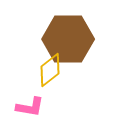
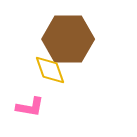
yellow diamond: rotated 72 degrees counterclockwise
